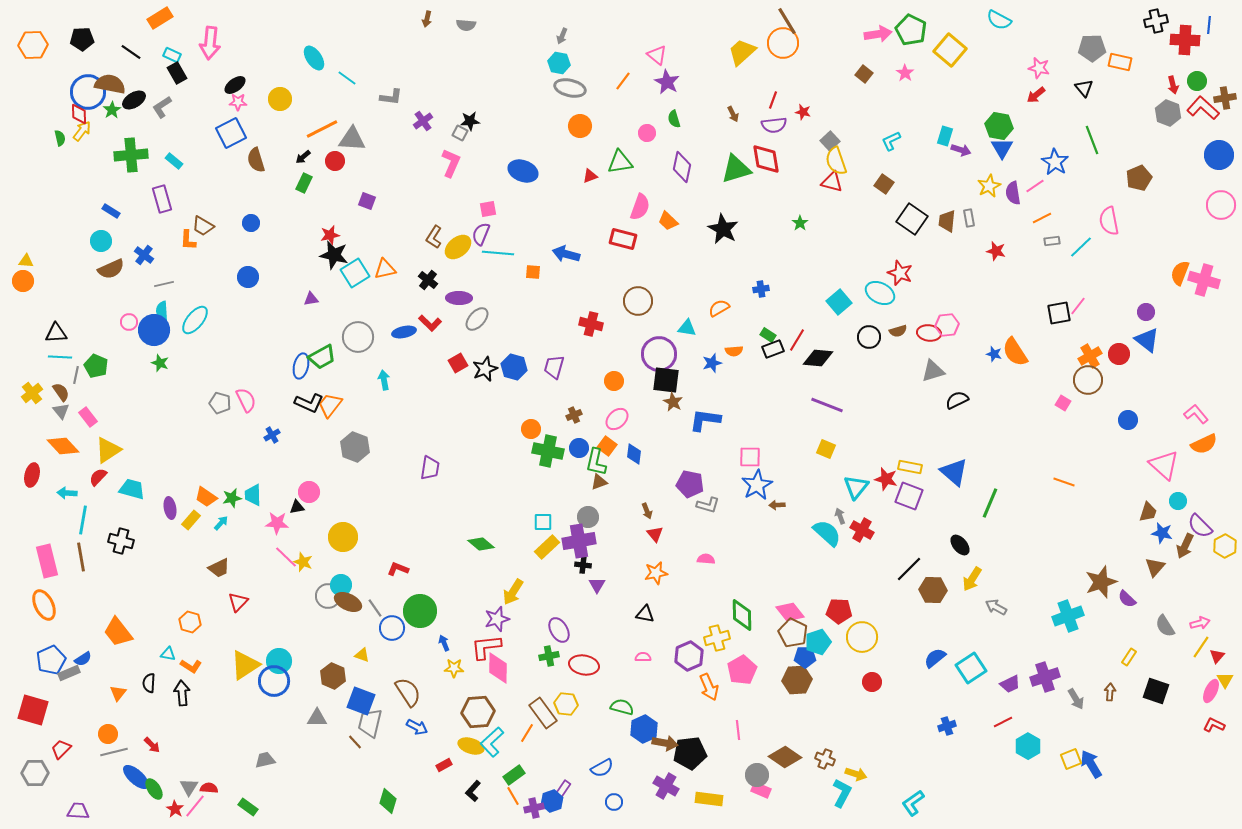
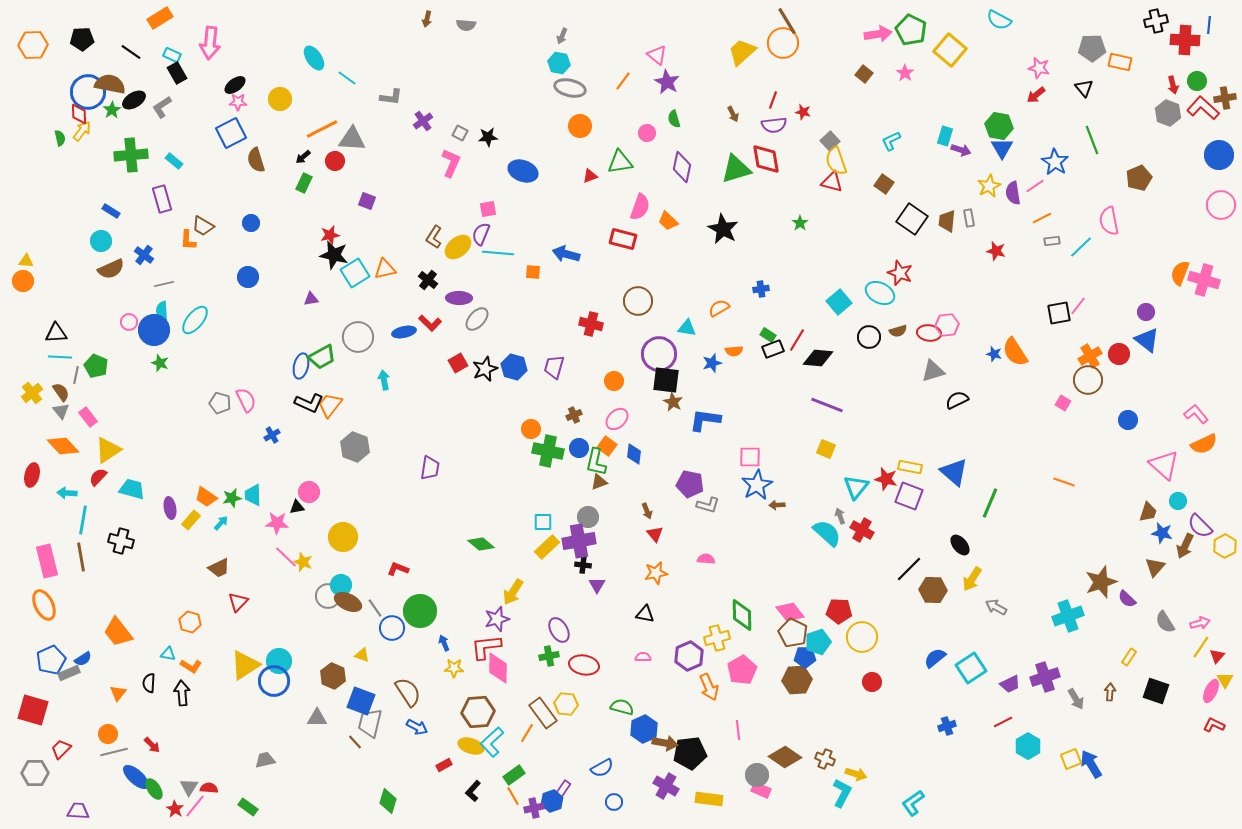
black star at (470, 121): moved 18 px right, 16 px down
gray semicircle at (1165, 626): moved 4 px up
